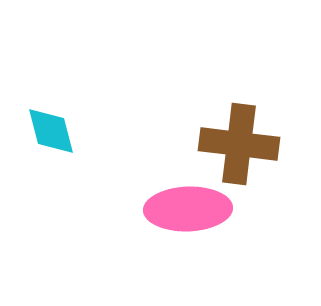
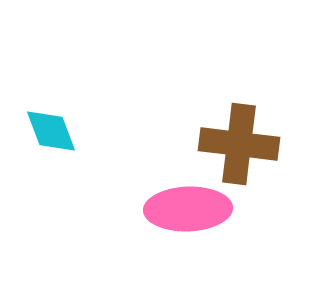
cyan diamond: rotated 6 degrees counterclockwise
